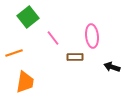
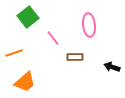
pink ellipse: moved 3 px left, 11 px up
orange trapezoid: rotated 40 degrees clockwise
